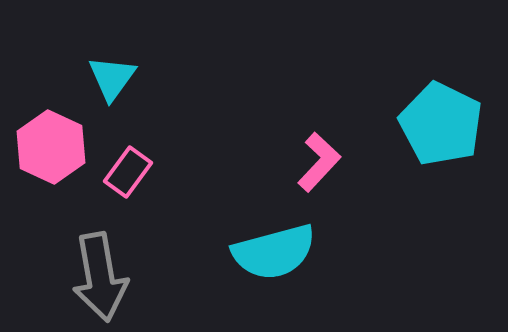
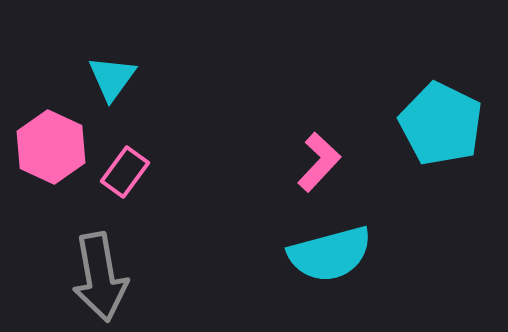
pink rectangle: moved 3 px left
cyan semicircle: moved 56 px right, 2 px down
